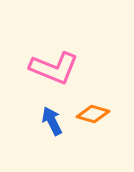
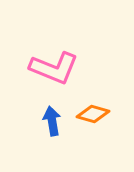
blue arrow: rotated 16 degrees clockwise
